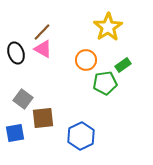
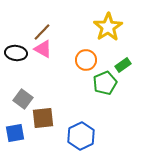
black ellipse: rotated 65 degrees counterclockwise
green pentagon: rotated 15 degrees counterclockwise
